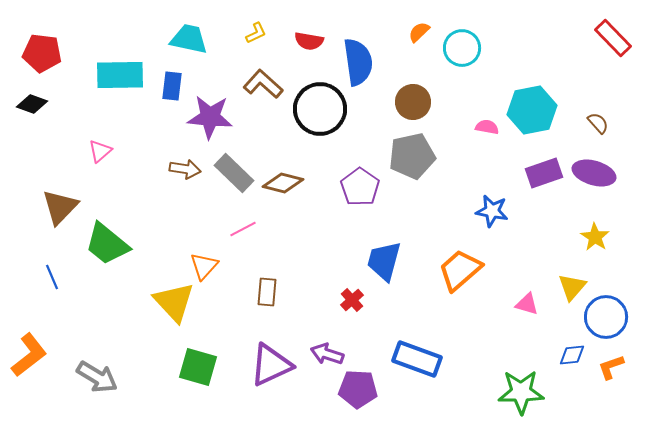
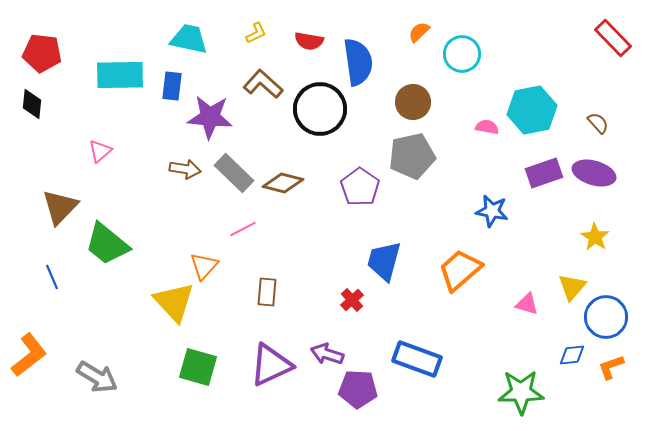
cyan circle at (462, 48): moved 6 px down
black diamond at (32, 104): rotated 76 degrees clockwise
